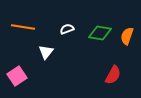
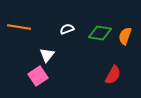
orange line: moved 4 px left
orange semicircle: moved 2 px left
white triangle: moved 1 px right, 3 px down
pink square: moved 21 px right
